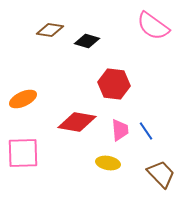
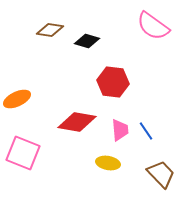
red hexagon: moved 1 px left, 2 px up
orange ellipse: moved 6 px left
pink square: rotated 24 degrees clockwise
